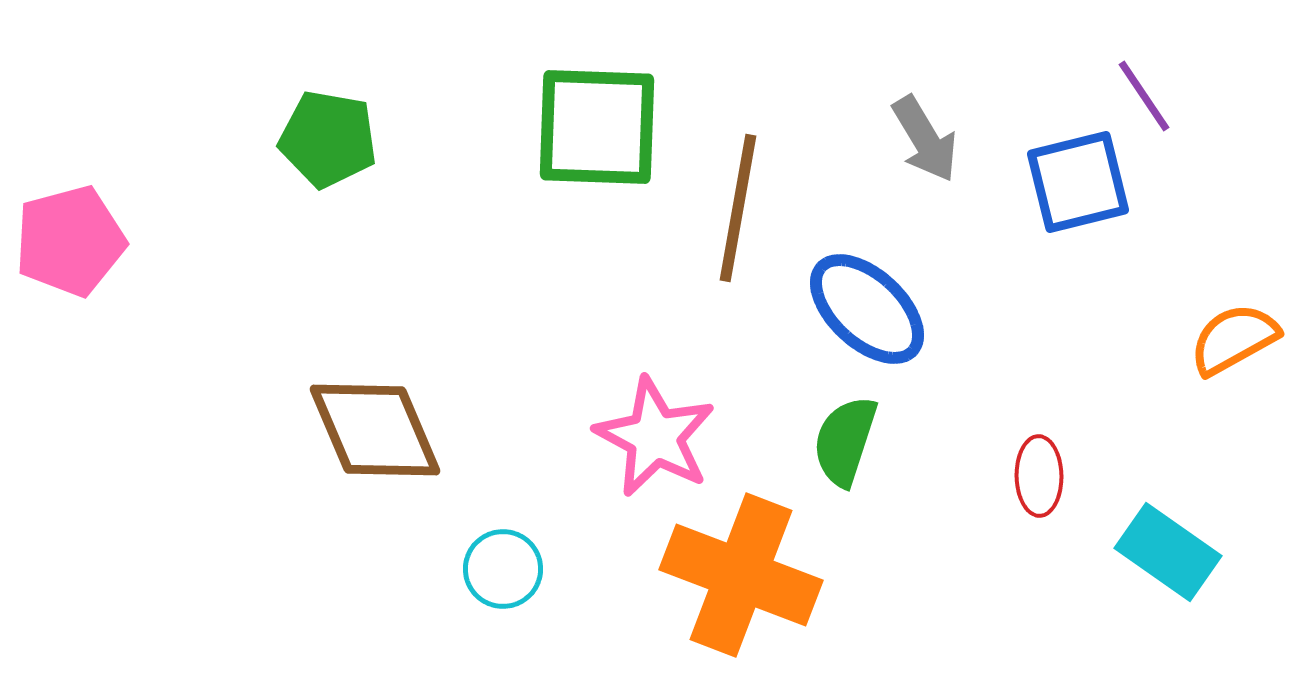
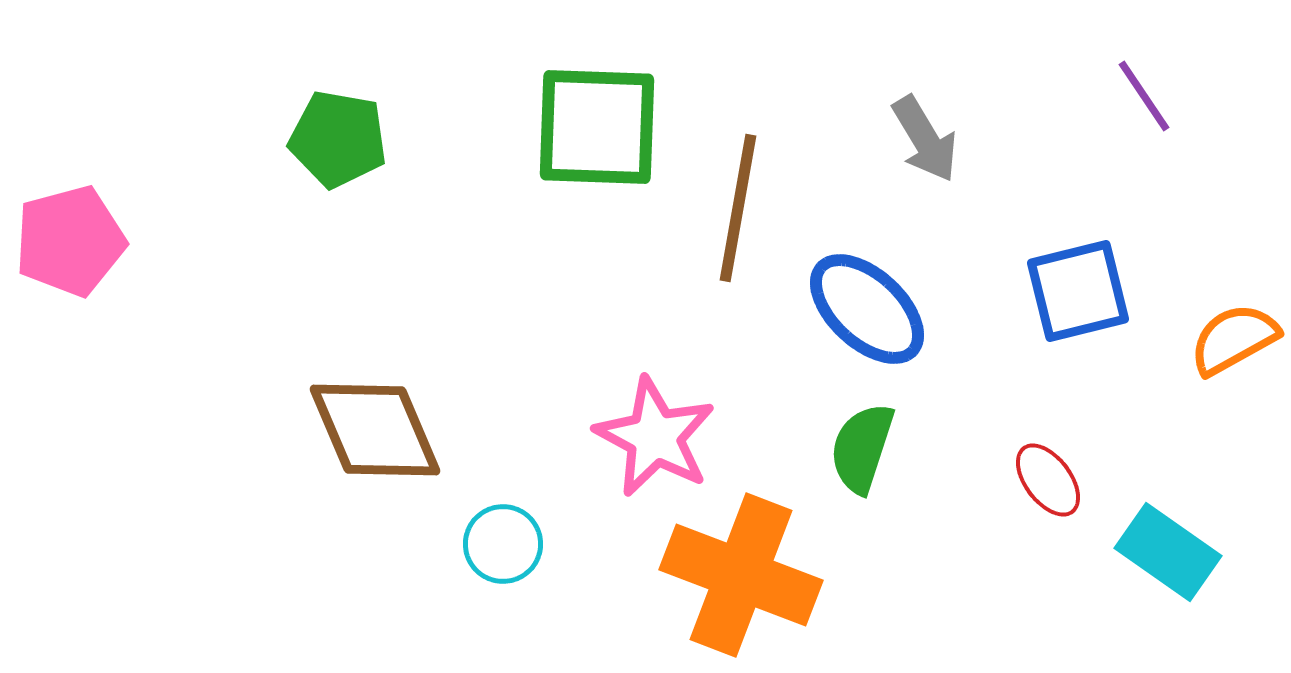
green pentagon: moved 10 px right
blue square: moved 109 px down
green semicircle: moved 17 px right, 7 px down
red ellipse: moved 9 px right, 4 px down; rotated 36 degrees counterclockwise
cyan circle: moved 25 px up
